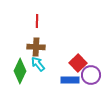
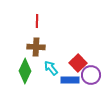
cyan arrow: moved 13 px right, 4 px down
green diamond: moved 5 px right
